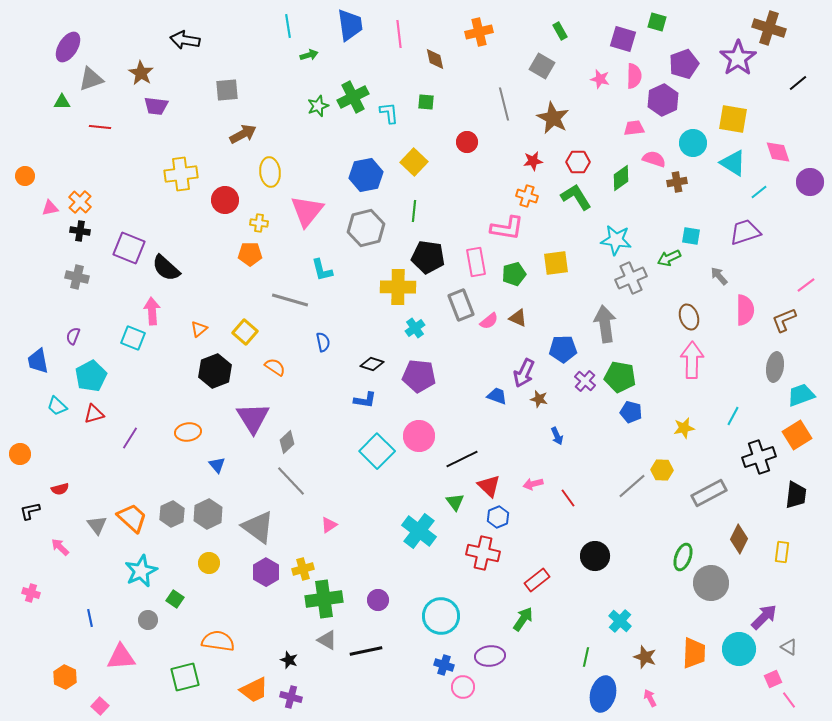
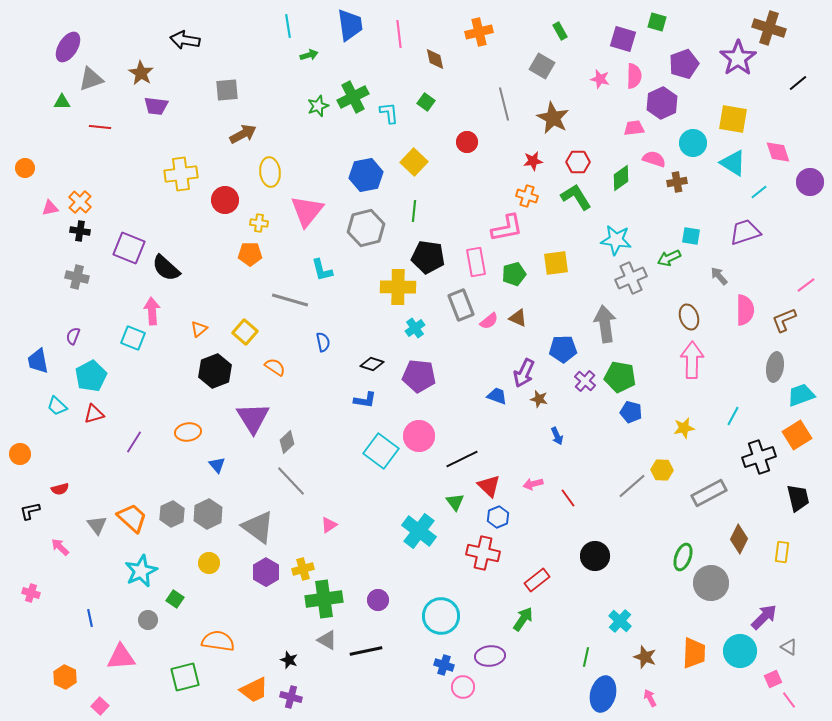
purple hexagon at (663, 100): moved 1 px left, 3 px down
green square at (426, 102): rotated 30 degrees clockwise
orange circle at (25, 176): moved 8 px up
pink L-shape at (507, 228): rotated 20 degrees counterclockwise
purple line at (130, 438): moved 4 px right, 4 px down
cyan square at (377, 451): moved 4 px right; rotated 8 degrees counterclockwise
black trapezoid at (796, 495): moved 2 px right, 3 px down; rotated 20 degrees counterclockwise
cyan circle at (739, 649): moved 1 px right, 2 px down
